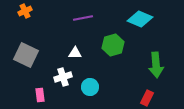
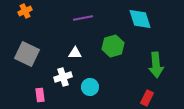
cyan diamond: rotated 50 degrees clockwise
green hexagon: moved 1 px down
gray square: moved 1 px right, 1 px up
